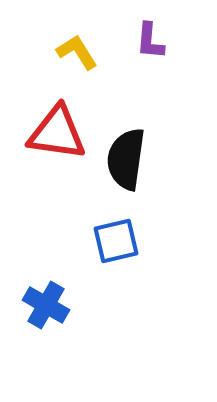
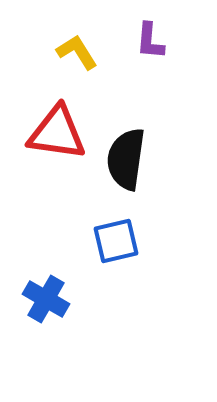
blue cross: moved 6 px up
